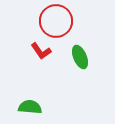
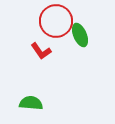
green ellipse: moved 22 px up
green semicircle: moved 1 px right, 4 px up
